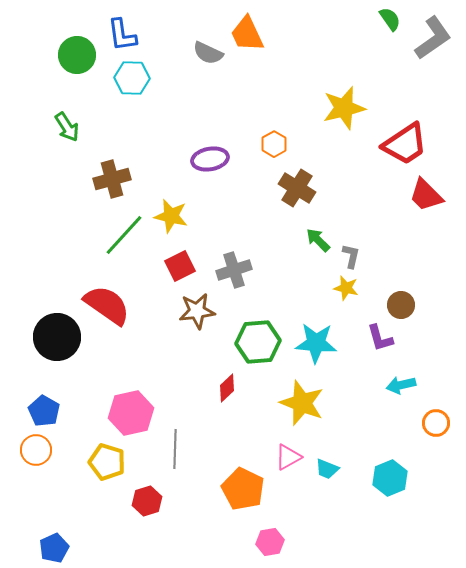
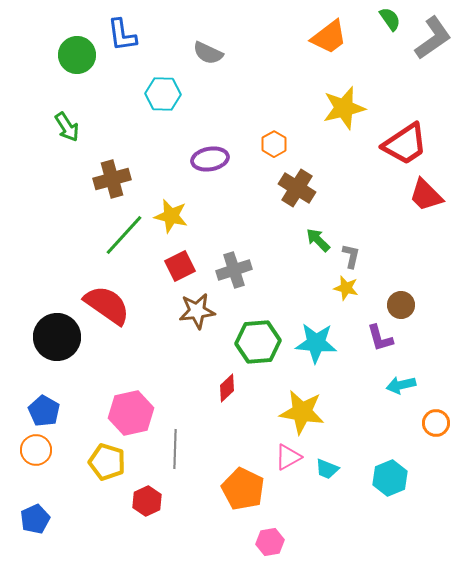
orange trapezoid at (247, 34): moved 82 px right, 3 px down; rotated 102 degrees counterclockwise
cyan hexagon at (132, 78): moved 31 px right, 16 px down
yellow star at (302, 403): moved 9 px down; rotated 12 degrees counterclockwise
red hexagon at (147, 501): rotated 8 degrees counterclockwise
blue pentagon at (54, 548): moved 19 px left, 29 px up
